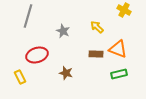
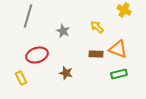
yellow rectangle: moved 1 px right, 1 px down
